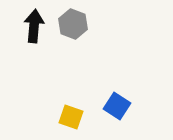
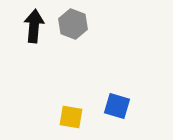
blue square: rotated 16 degrees counterclockwise
yellow square: rotated 10 degrees counterclockwise
